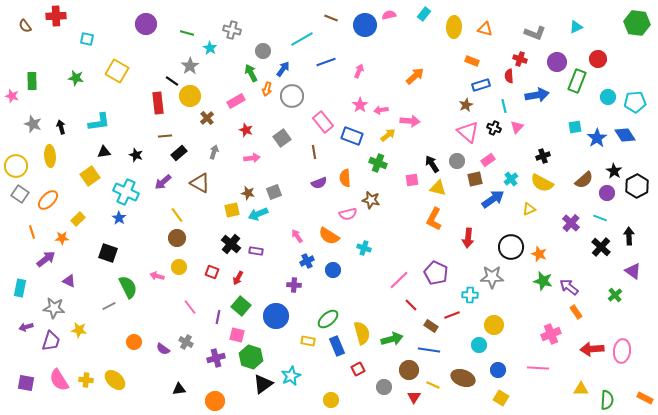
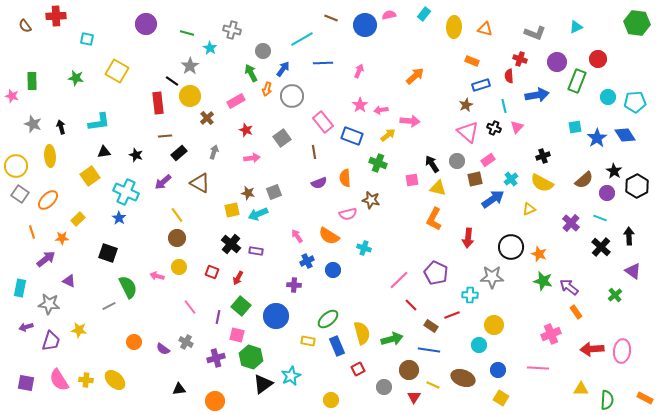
blue line at (326, 62): moved 3 px left, 1 px down; rotated 18 degrees clockwise
gray star at (54, 308): moved 5 px left, 4 px up
